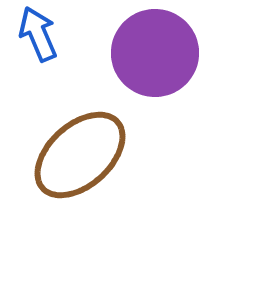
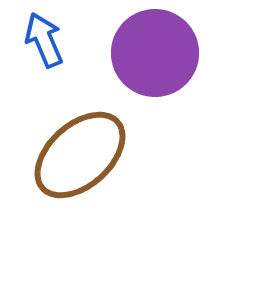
blue arrow: moved 6 px right, 6 px down
